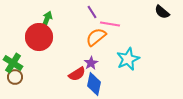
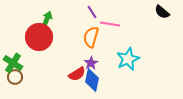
orange semicircle: moved 5 px left; rotated 35 degrees counterclockwise
blue diamond: moved 2 px left, 4 px up
